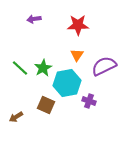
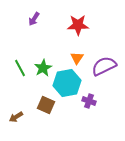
purple arrow: rotated 48 degrees counterclockwise
orange triangle: moved 3 px down
green line: rotated 18 degrees clockwise
